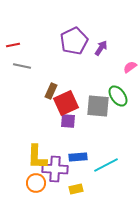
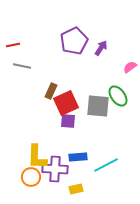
orange circle: moved 5 px left, 6 px up
